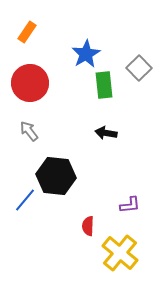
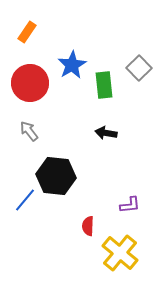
blue star: moved 14 px left, 11 px down
